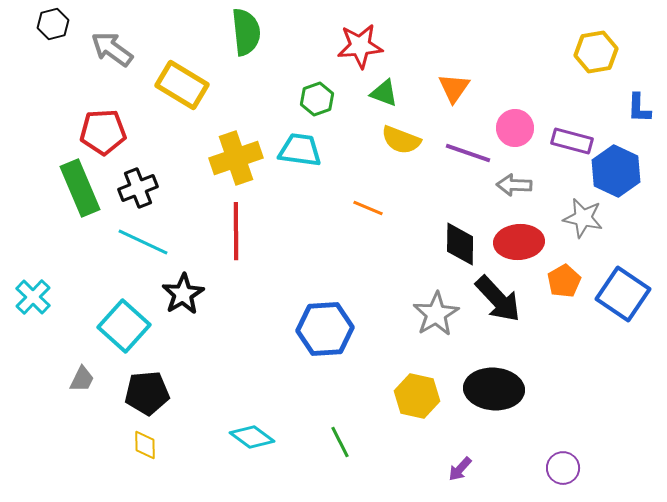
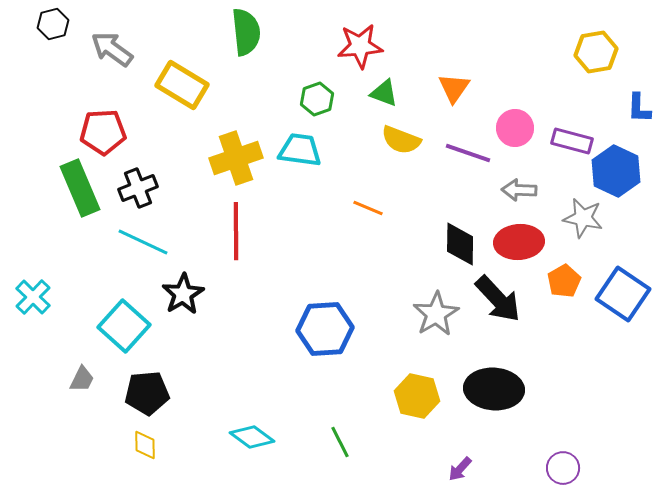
gray arrow at (514, 185): moved 5 px right, 5 px down
